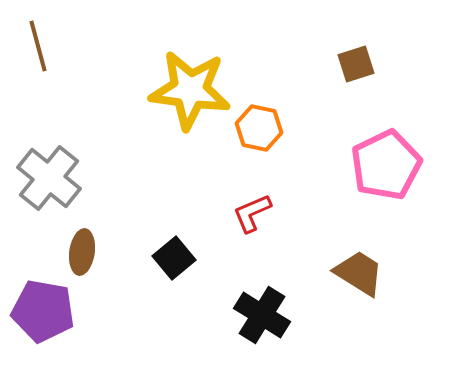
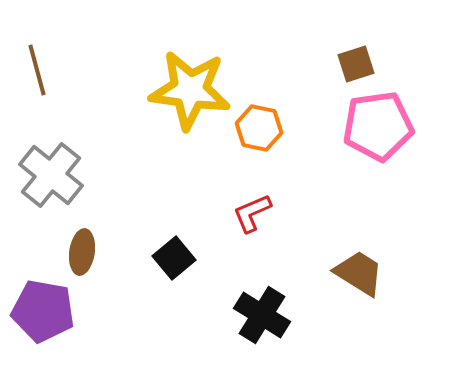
brown line: moved 1 px left, 24 px down
pink pentagon: moved 8 px left, 39 px up; rotated 18 degrees clockwise
gray cross: moved 2 px right, 3 px up
